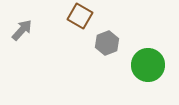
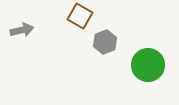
gray arrow: rotated 35 degrees clockwise
gray hexagon: moved 2 px left, 1 px up
